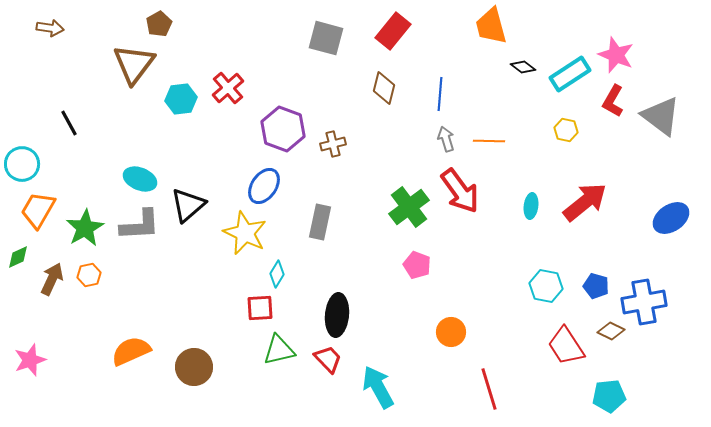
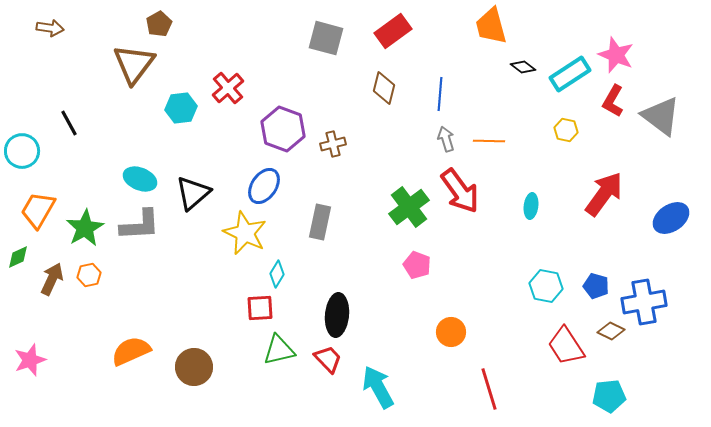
red rectangle at (393, 31): rotated 15 degrees clockwise
cyan hexagon at (181, 99): moved 9 px down
cyan circle at (22, 164): moved 13 px up
red arrow at (585, 202): moved 19 px right, 8 px up; rotated 15 degrees counterclockwise
black triangle at (188, 205): moved 5 px right, 12 px up
